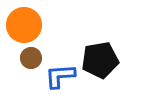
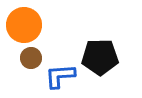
black pentagon: moved 3 px up; rotated 9 degrees clockwise
